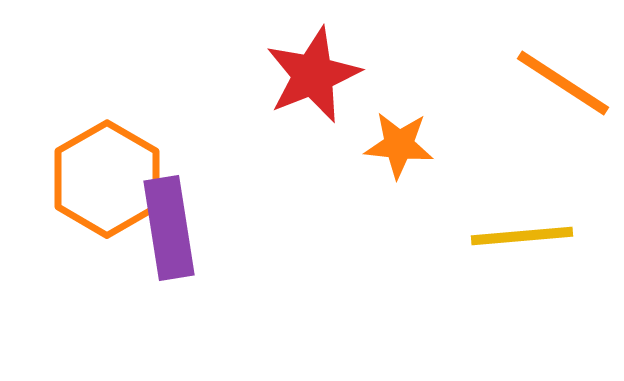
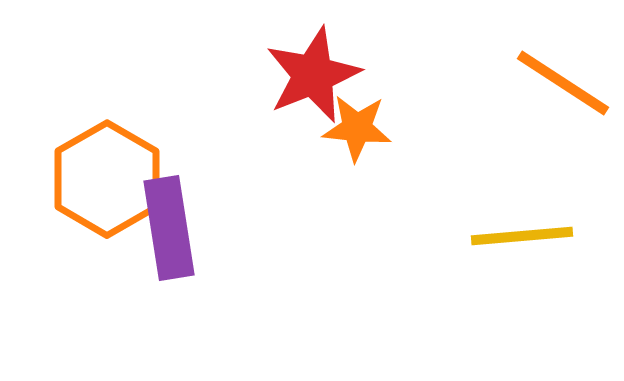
orange star: moved 42 px left, 17 px up
